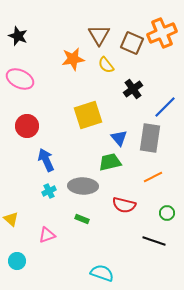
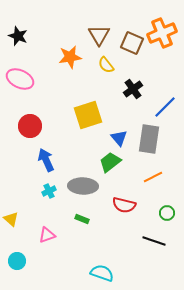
orange star: moved 3 px left, 2 px up
red circle: moved 3 px right
gray rectangle: moved 1 px left, 1 px down
green trapezoid: rotated 25 degrees counterclockwise
